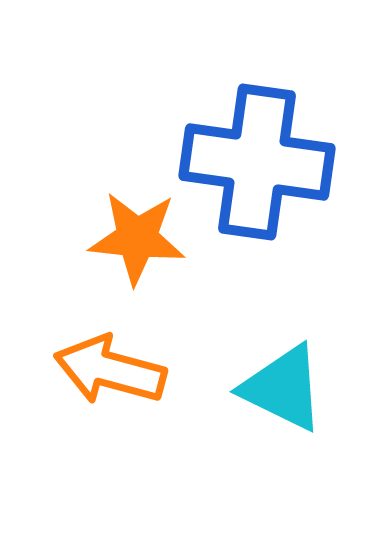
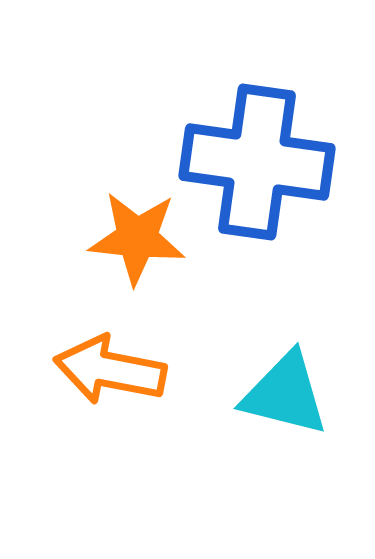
orange arrow: rotated 4 degrees counterclockwise
cyan triangle: moved 2 px right, 6 px down; rotated 12 degrees counterclockwise
